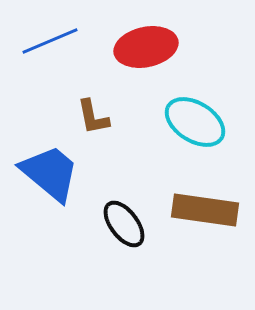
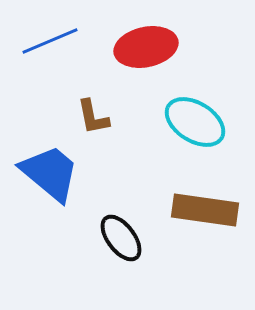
black ellipse: moved 3 px left, 14 px down
